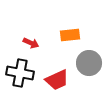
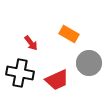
orange rectangle: moved 1 px left, 1 px up; rotated 36 degrees clockwise
red arrow: rotated 28 degrees clockwise
